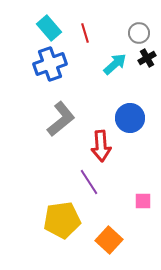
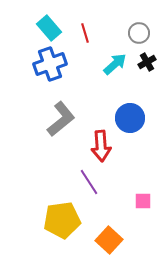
black cross: moved 4 px down
